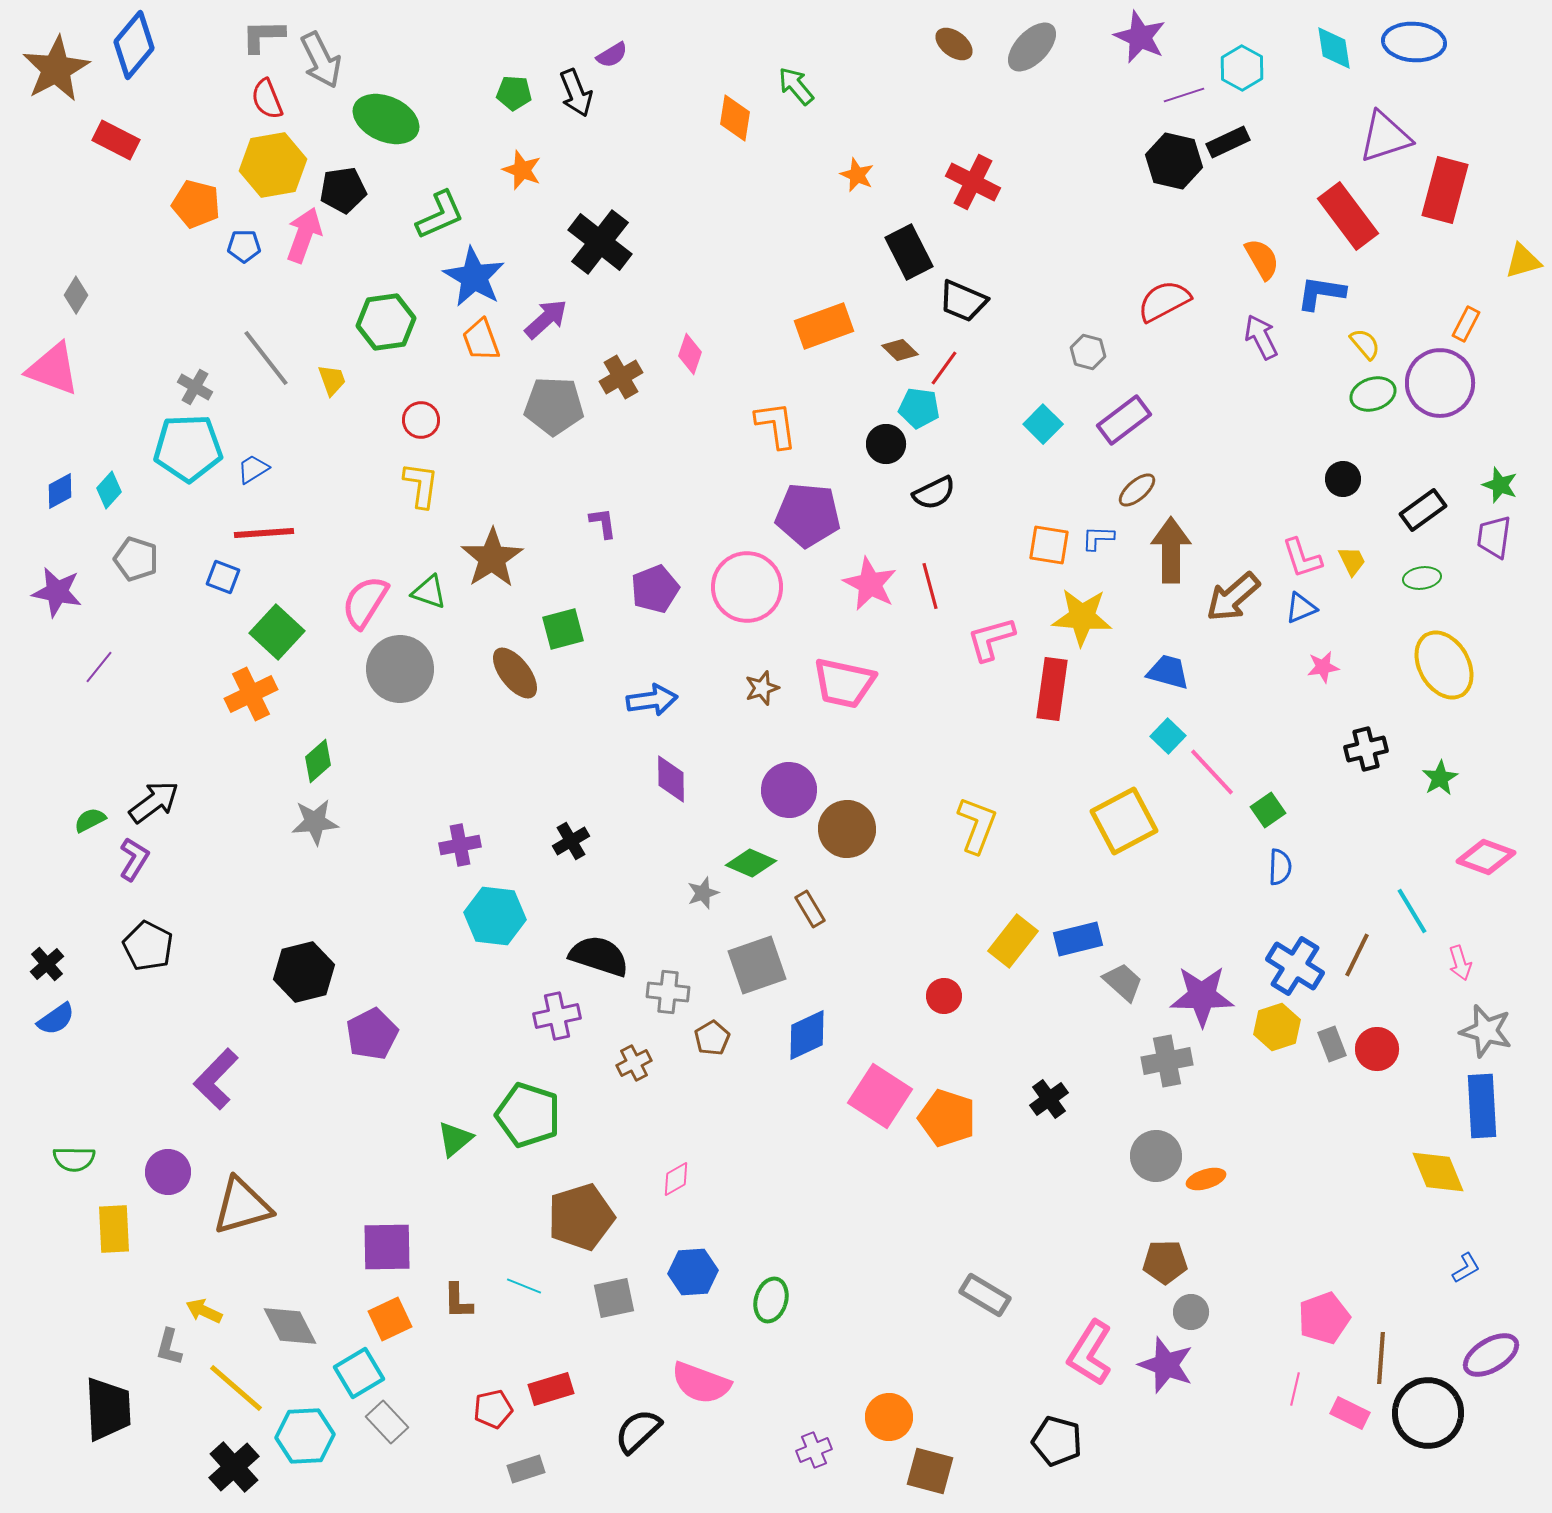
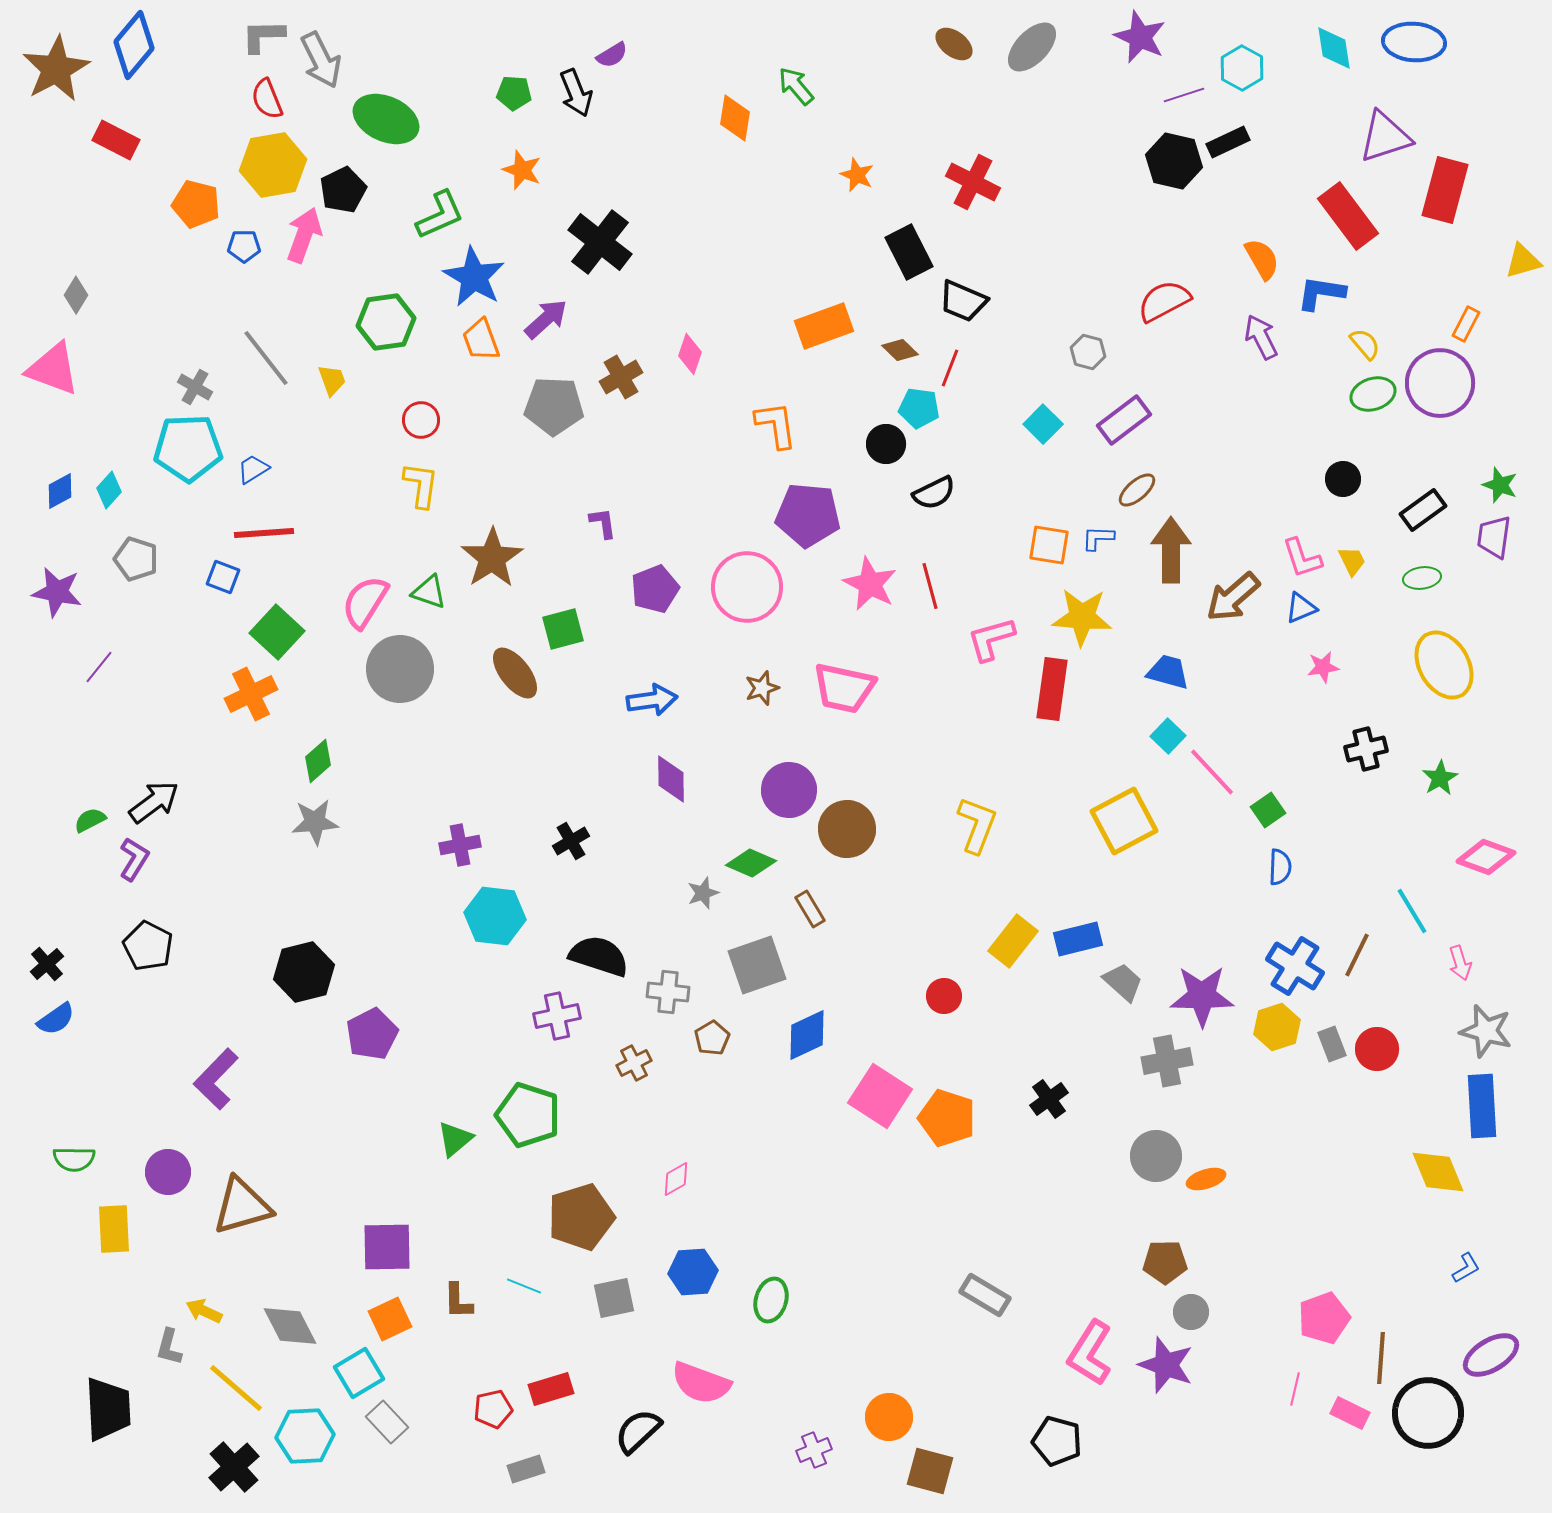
black pentagon at (343, 190): rotated 18 degrees counterclockwise
red line at (944, 368): moved 6 px right; rotated 15 degrees counterclockwise
pink trapezoid at (844, 683): moved 5 px down
